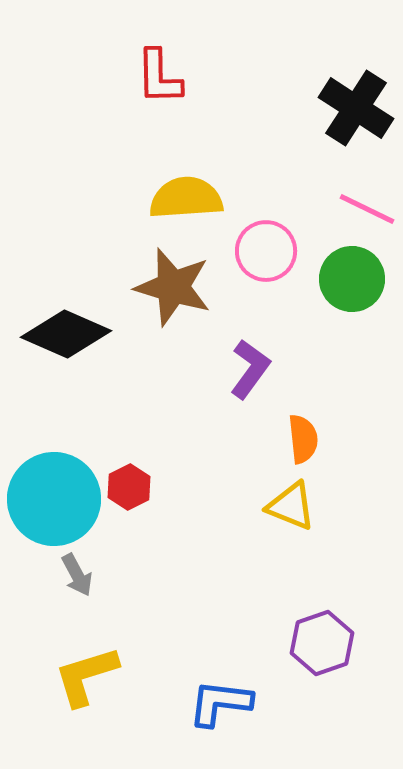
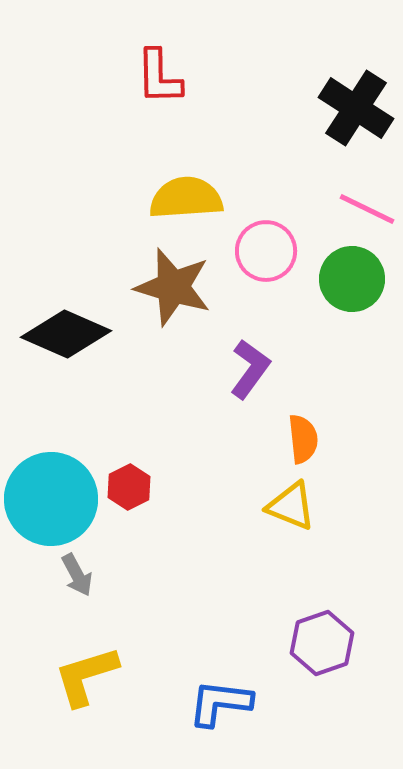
cyan circle: moved 3 px left
